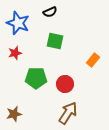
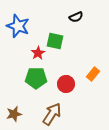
black semicircle: moved 26 px right, 5 px down
blue star: moved 3 px down
red star: moved 23 px right; rotated 16 degrees counterclockwise
orange rectangle: moved 14 px down
red circle: moved 1 px right
brown arrow: moved 16 px left, 1 px down
